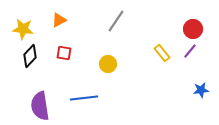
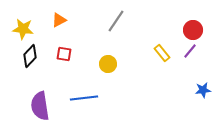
red circle: moved 1 px down
red square: moved 1 px down
blue star: moved 2 px right
